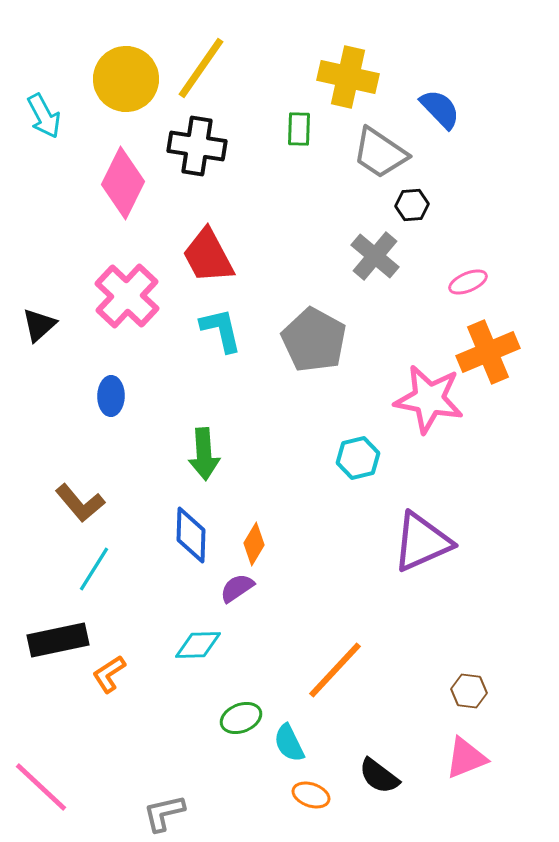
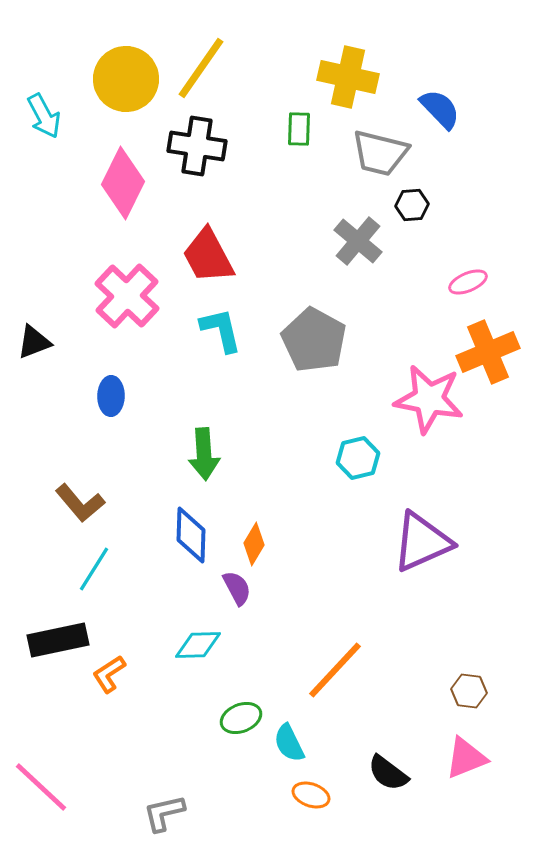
gray trapezoid: rotated 20 degrees counterclockwise
gray cross: moved 17 px left, 15 px up
black triangle: moved 5 px left, 17 px down; rotated 21 degrees clockwise
purple semicircle: rotated 96 degrees clockwise
black semicircle: moved 9 px right, 3 px up
